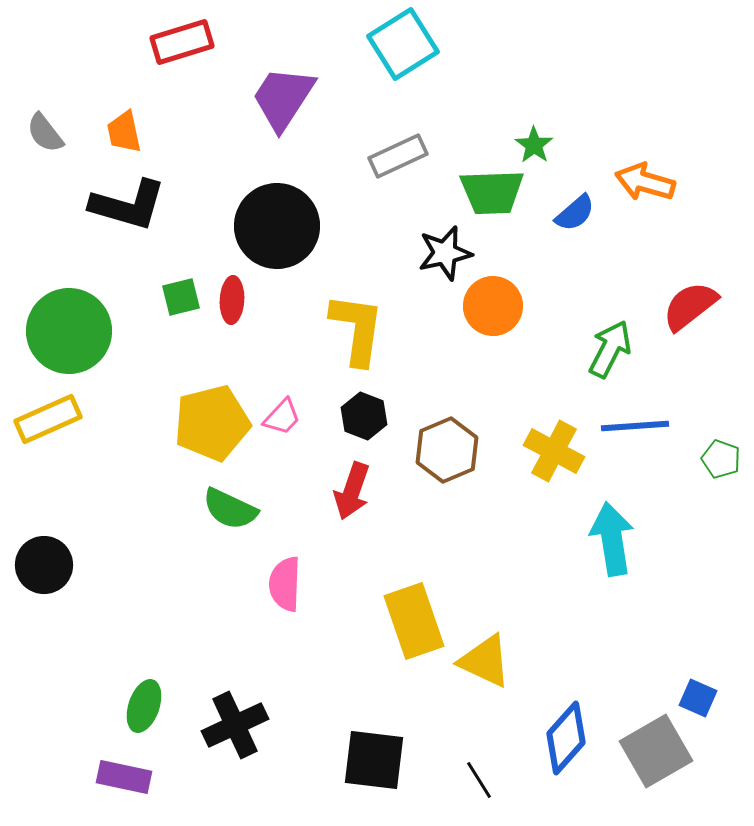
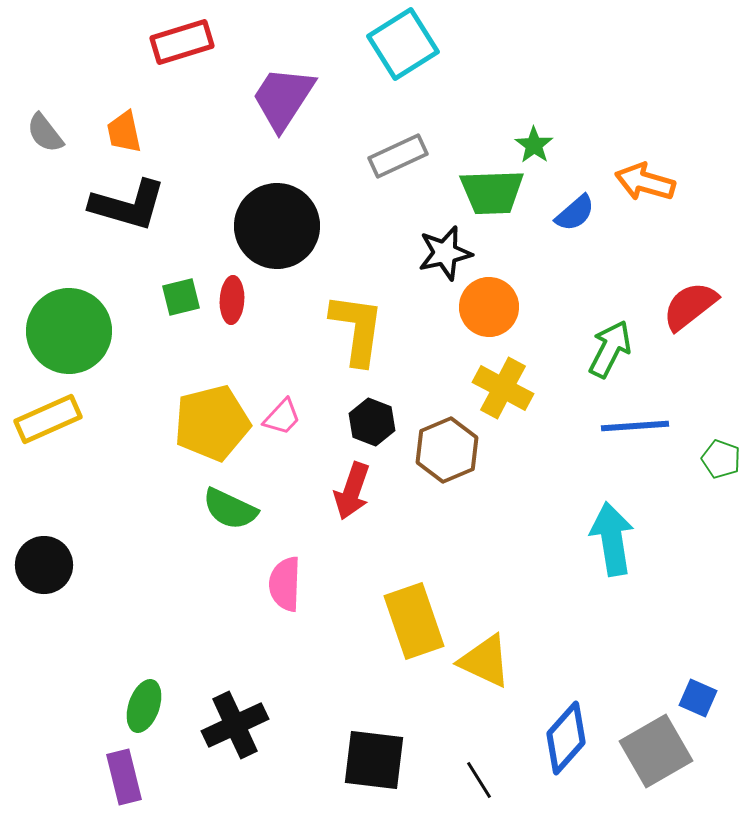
orange circle at (493, 306): moved 4 px left, 1 px down
black hexagon at (364, 416): moved 8 px right, 6 px down
yellow cross at (554, 451): moved 51 px left, 63 px up
purple rectangle at (124, 777): rotated 64 degrees clockwise
